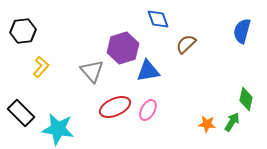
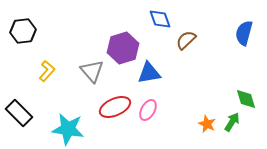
blue diamond: moved 2 px right
blue semicircle: moved 2 px right, 2 px down
brown semicircle: moved 4 px up
yellow L-shape: moved 6 px right, 4 px down
blue triangle: moved 1 px right, 2 px down
green diamond: rotated 30 degrees counterclockwise
black rectangle: moved 2 px left
orange star: rotated 18 degrees clockwise
cyan star: moved 10 px right
